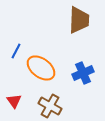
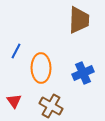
orange ellipse: rotated 52 degrees clockwise
brown cross: moved 1 px right
